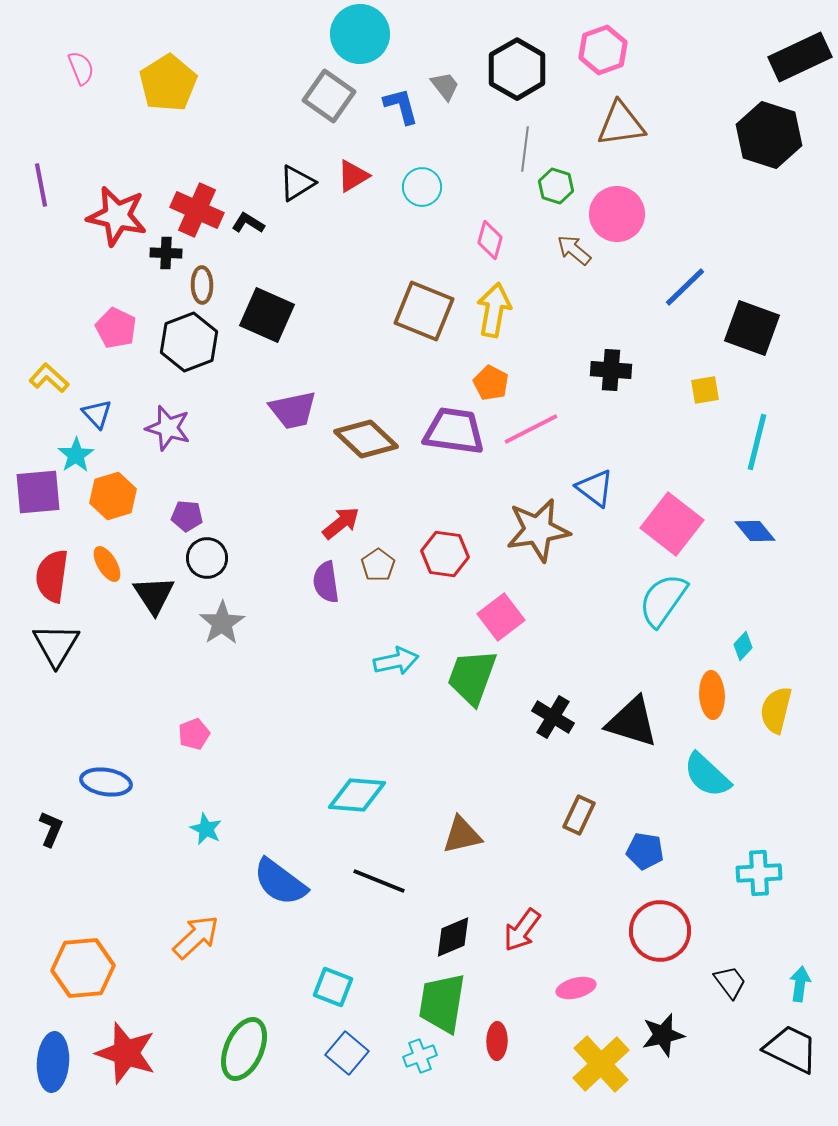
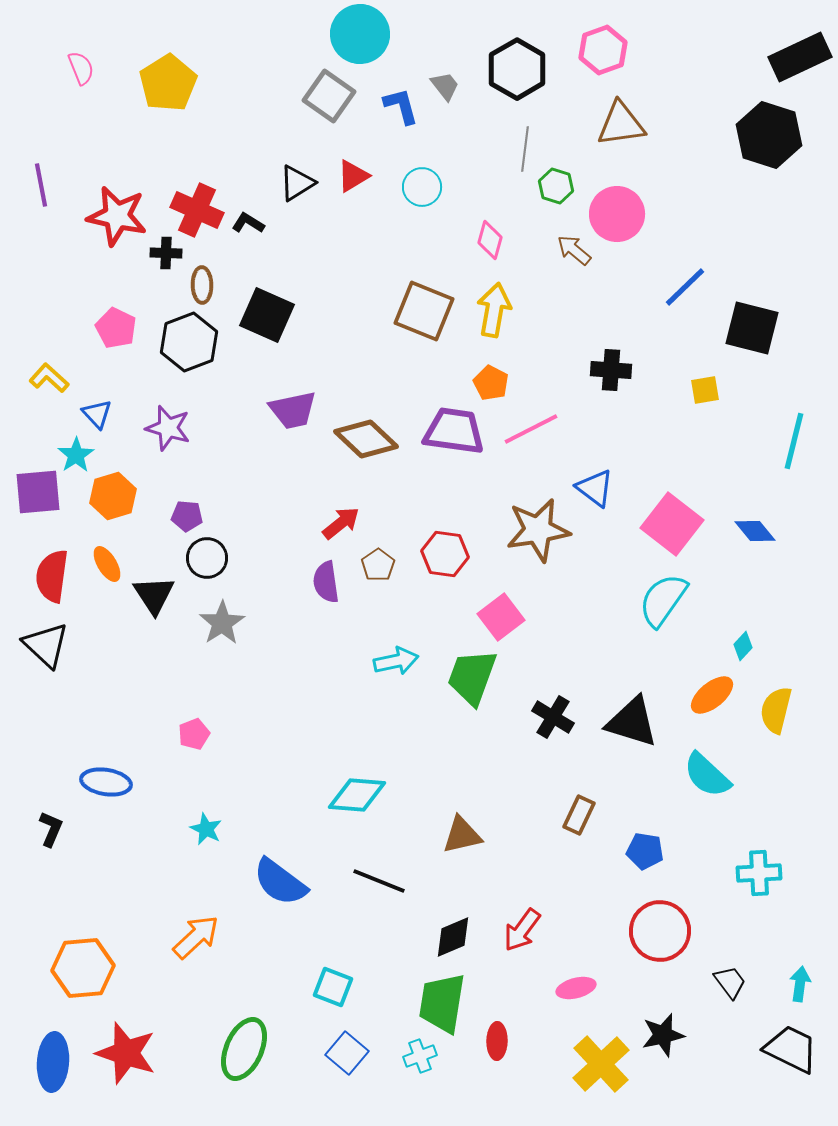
black square at (752, 328): rotated 6 degrees counterclockwise
cyan line at (757, 442): moved 37 px right, 1 px up
black triangle at (56, 645): moved 10 px left; rotated 18 degrees counterclockwise
orange ellipse at (712, 695): rotated 54 degrees clockwise
